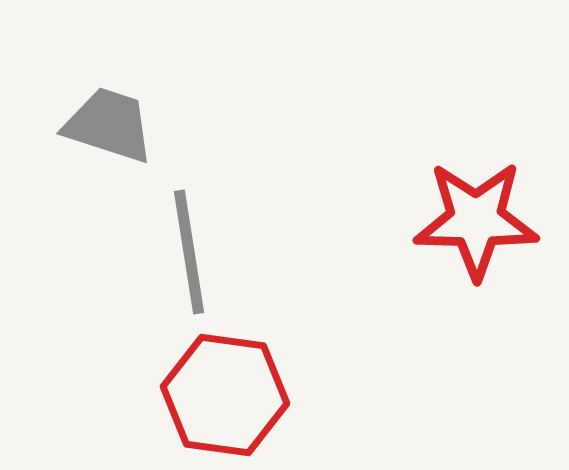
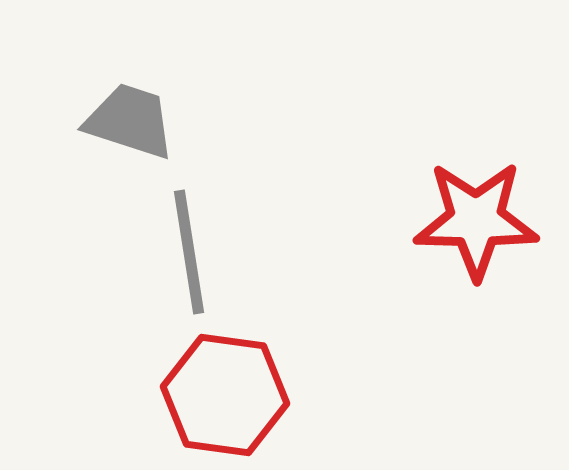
gray trapezoid: moved 21 px right, 4 px up
